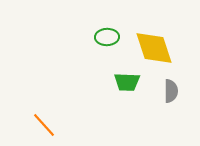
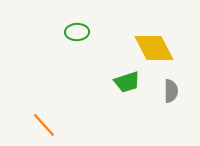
green ellipse: moved 30 px left, 5 px up
yellow diamond: rotated 9 degrees counterclockwise
green trapezoid: rotated 20 degrees counterclockwise
